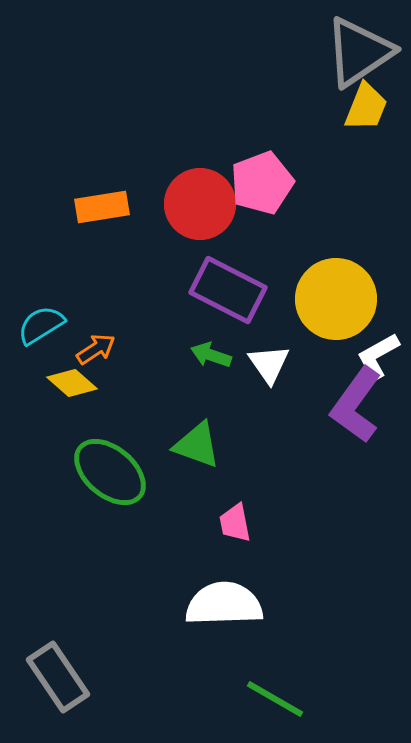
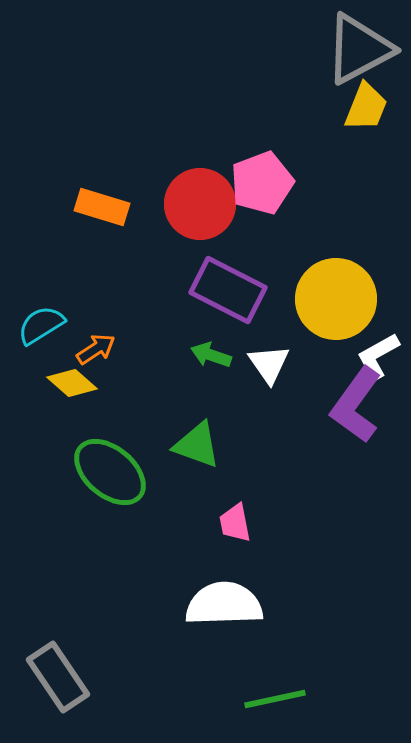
gray triangle: moved 3 px up; rotated 6 degrees clockwise
orange rectangle: rotated 26 degrees clockwise
green line: rotated 42 degrees counterclockwise
